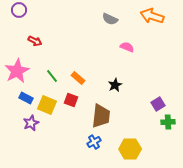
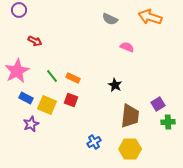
orange arrow: moved 2 px left, 1 px down
orange rectangle: moved 5 px left; rotated 16 degrees counterclockwise
black star: rotated 16 degrees counterclockwise
brown trapezoid: moved 29 px right
purple star: moved 1 px down
